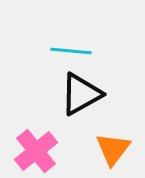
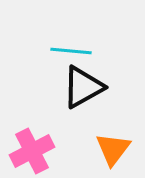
black triangle: moved 2 px right, 7 px up
pink cross: moved 4 px left; rotated 12 degrees clockwise
